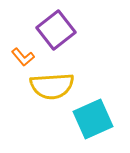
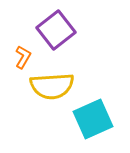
orange L-shape: rotated 110 degrees counterclockwise
